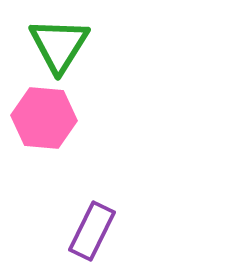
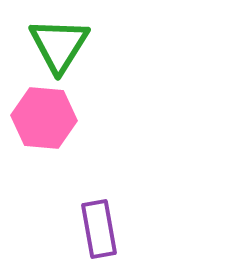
purple rectangle: moved 7 px right, 2 px up; rotated 36 degrees counterclockwise
